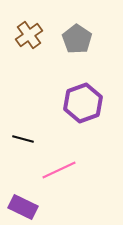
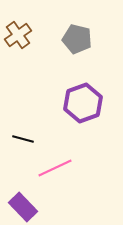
brown cross: moved 11 px left
gray pentagon: rotated 20 degrees counterclockwise
pink line: moved 4 px left, 2 px up
purple rectangle: rotated 20 degrees clockwise
